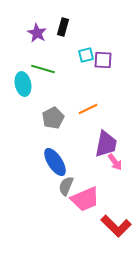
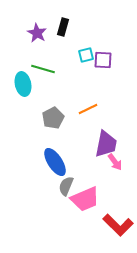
red L-shape: moved 2 px right, 1 px up
